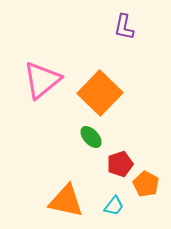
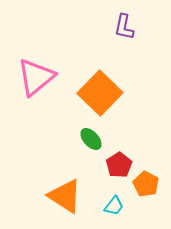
pink triangle: moved 6 px left, 3 px up
green ellipse: moved 2 px down
red pentagon: moved 1 px left, 1 px down; rotated 15 degrees counterclockwise
orange triangle: moved 1 px left, 5 px up; rotated 21 degrees clockwise
